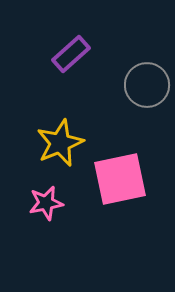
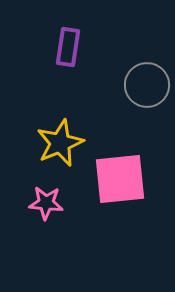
purple rectangle: moved 3 px left, 7 px up; rotated 39 degrees counterclockwise
pink square: rotated 6 degrees clockwise
pink star: rotated 16 degrees clockwise
